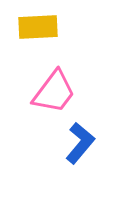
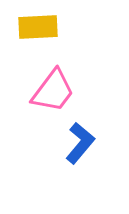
pink trapezoid: moved 1 px left, 1 px up
